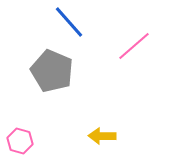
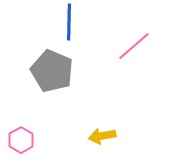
blue line: rotated 42 degrees clockwise
yellow arrow: rotated 12 degrees counterclockwise
pink hexagon: moved 1 px right, 1 px up; rotated 15 degrees clockwise
